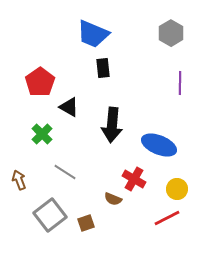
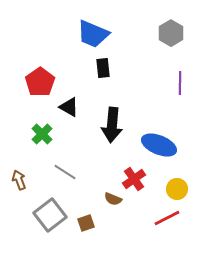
red cross: rotated 25 degrees clockwise
